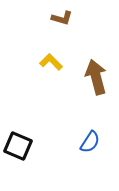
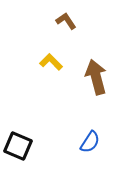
brown L-shape: moved 4 px right, 3 px down; rotated 140 degrees counterclockwise
